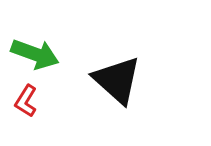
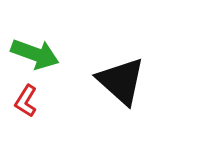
black triangle: moved 4 px right, 1 px down
